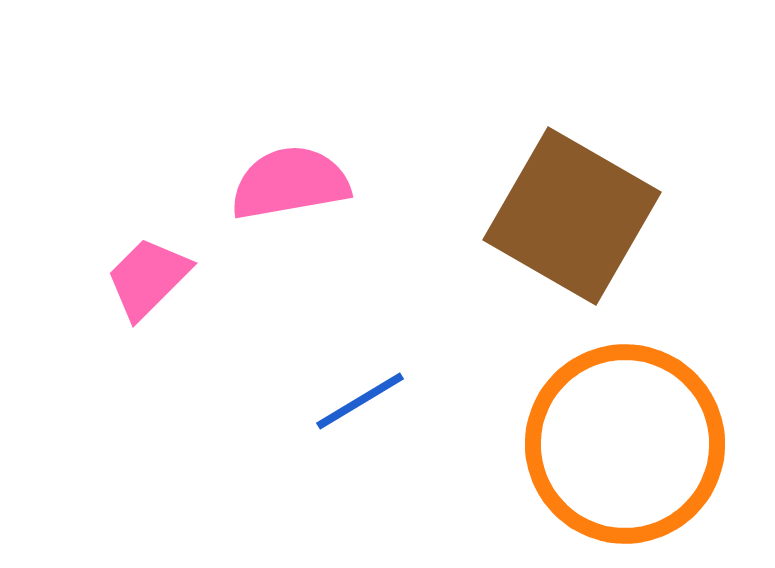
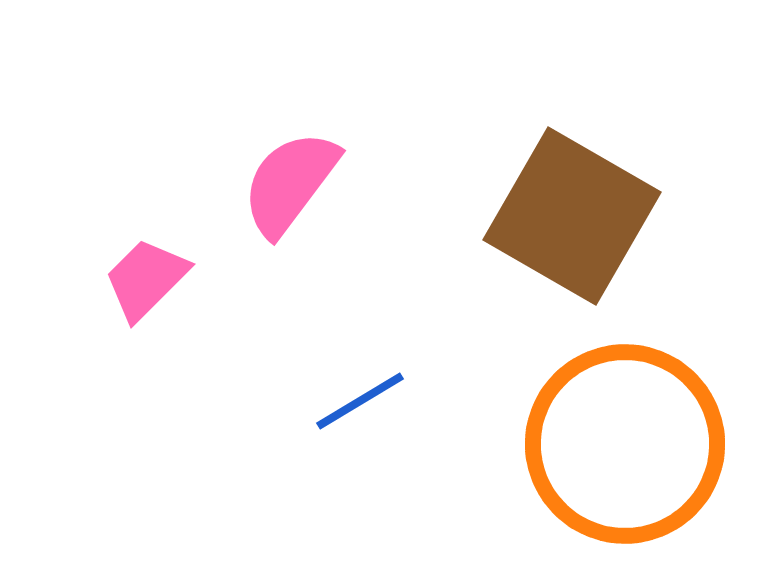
pink semicircle: rotated 43 degrees counterclockwise
pink trapezoid: moved 2 px left, 1 px down
